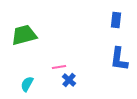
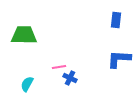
green trapezoid: rotated 16 degrees clockwise
blue L-shape: rotated 85 degrees clockwise
blue cross: moved 1 px right, 2 px up; rotated 16 degrees counterclockwise
